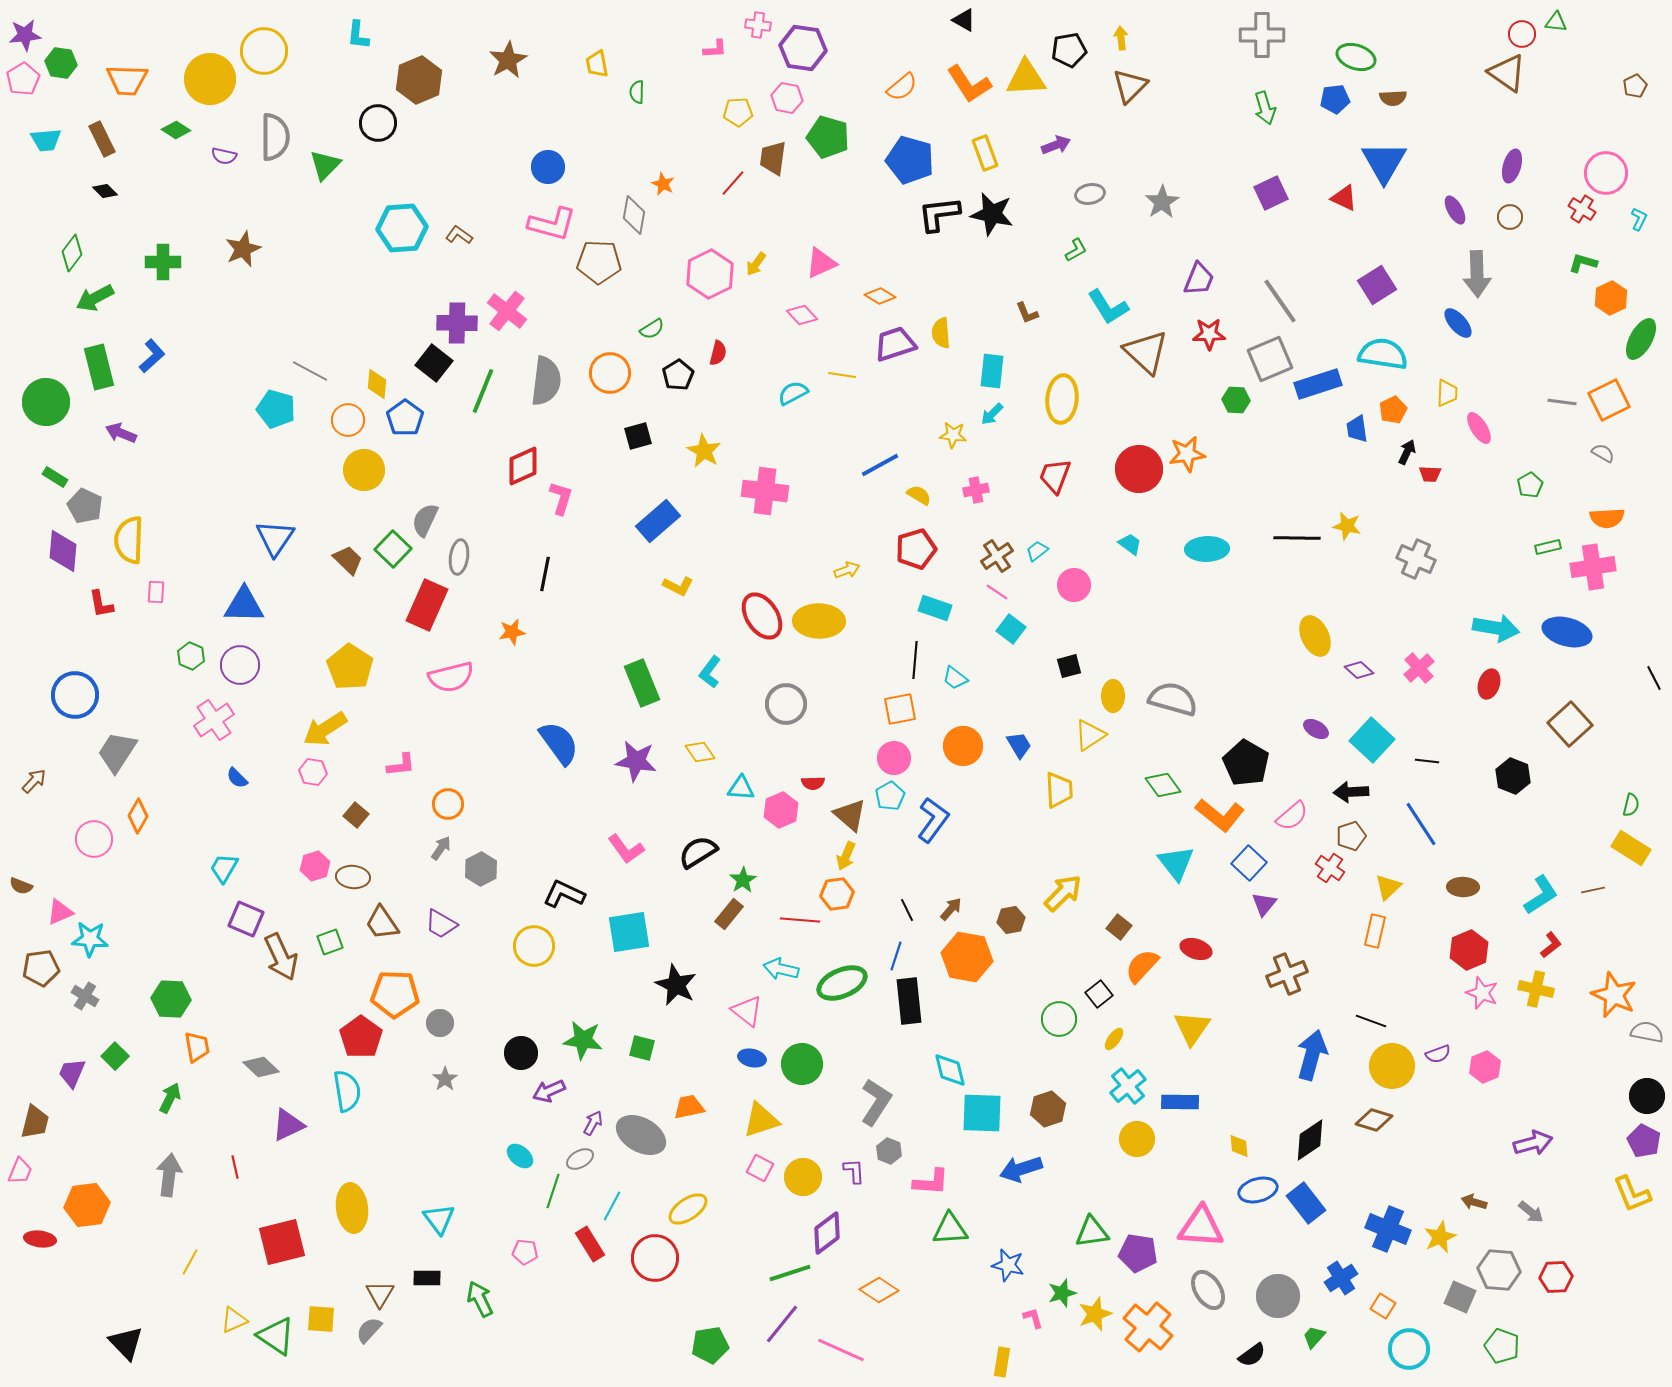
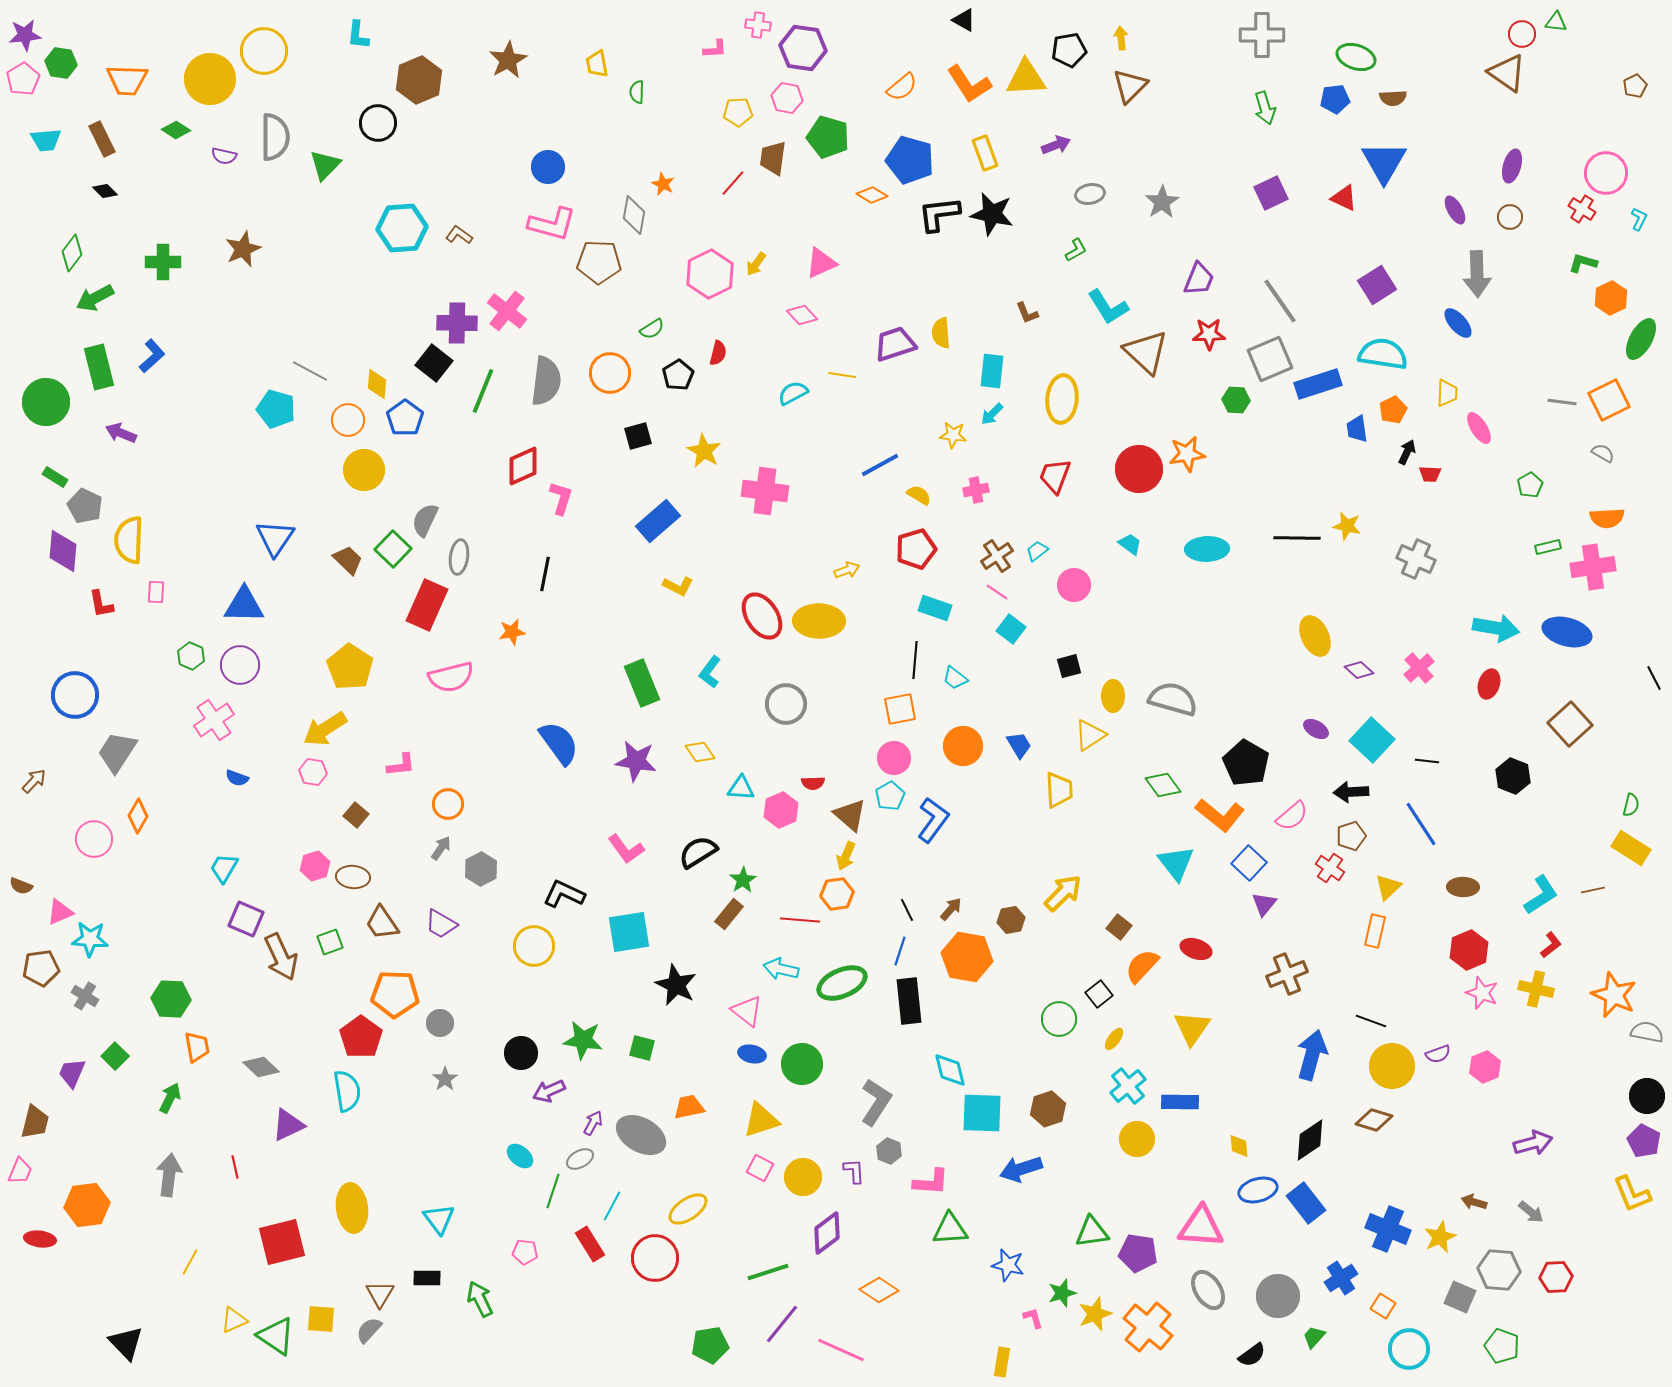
orange diamond at (880, 296): moved 8 px left, 101 px up
blue semicircle at (237, 778): rotated 25 degrees counterclockwise
blue line at (896, 956): moved 4 px right, 5 px up
blue ellipse at (752, 1058): moved 4 px up
green line at (790, 1273): moved 22 px left, 1 px up
